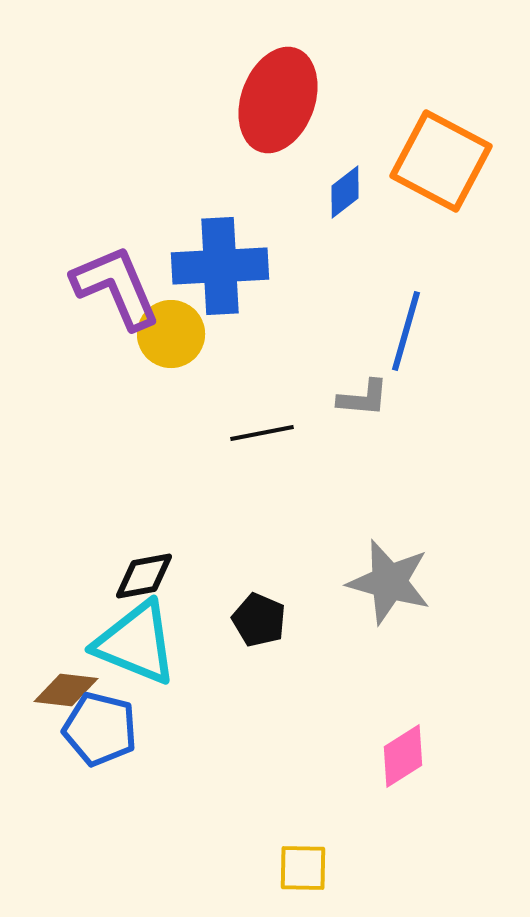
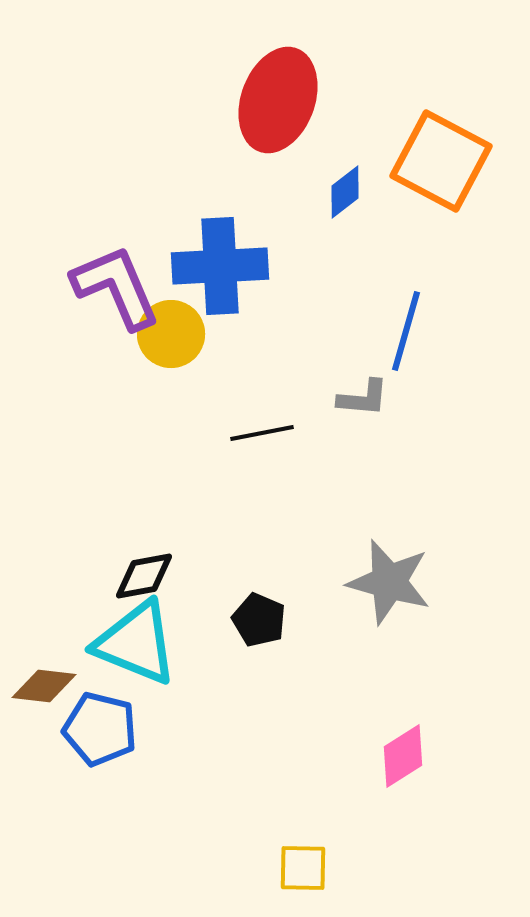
brown diamond: moved 22 px left, 4 px up
